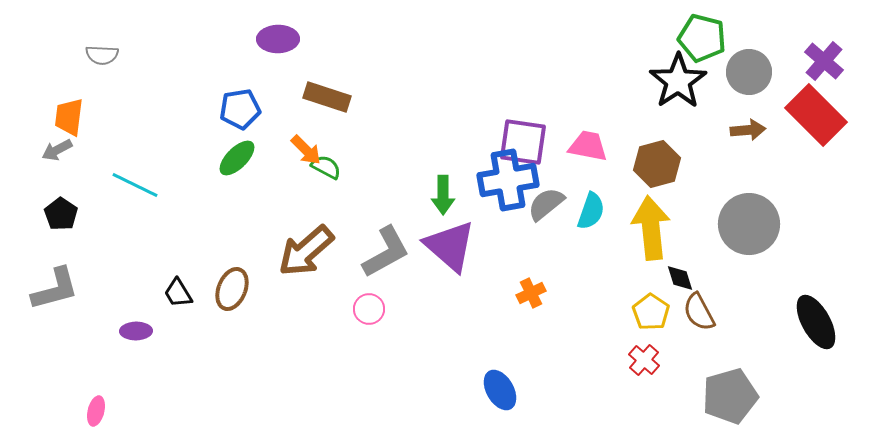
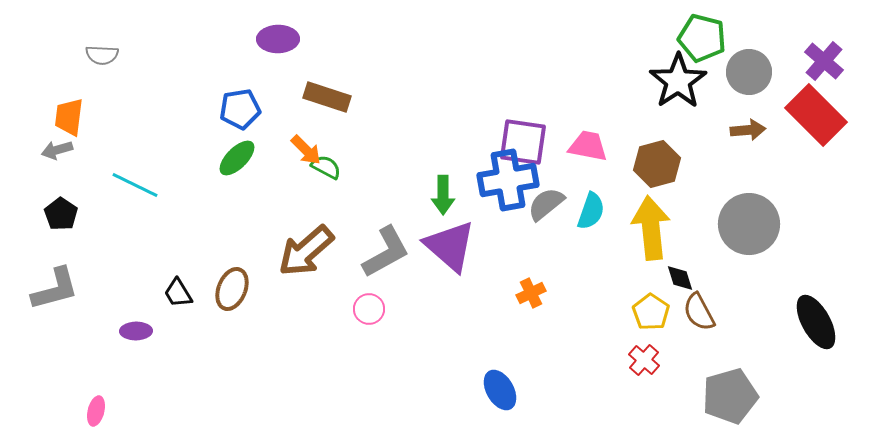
gray arrow at (57, 150): rotated 12 degrees clockwise
